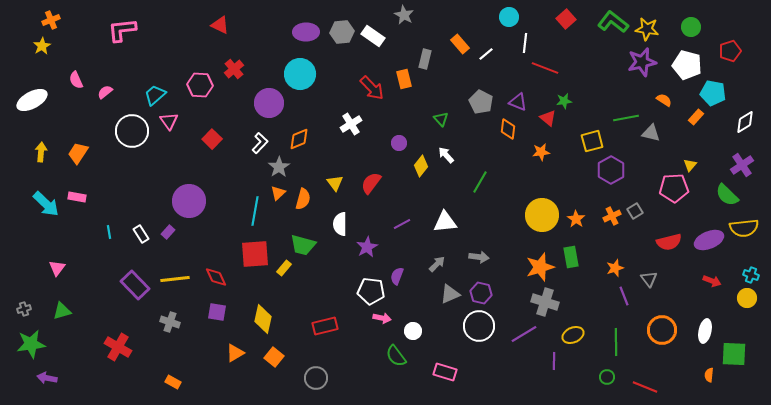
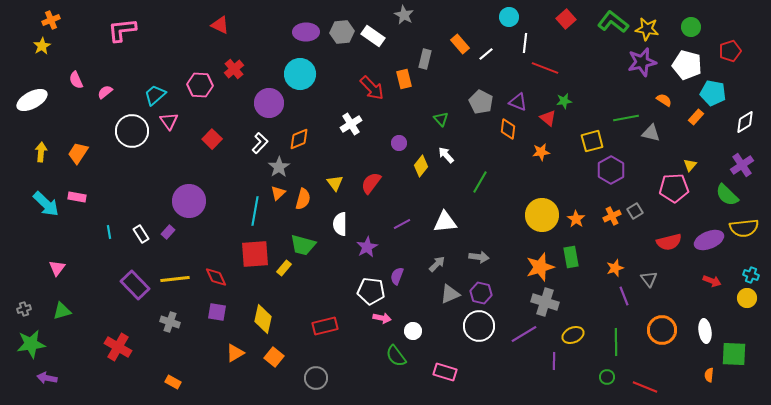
white ellipse at (705, 331): rotated 20 degrees counterclockwise
